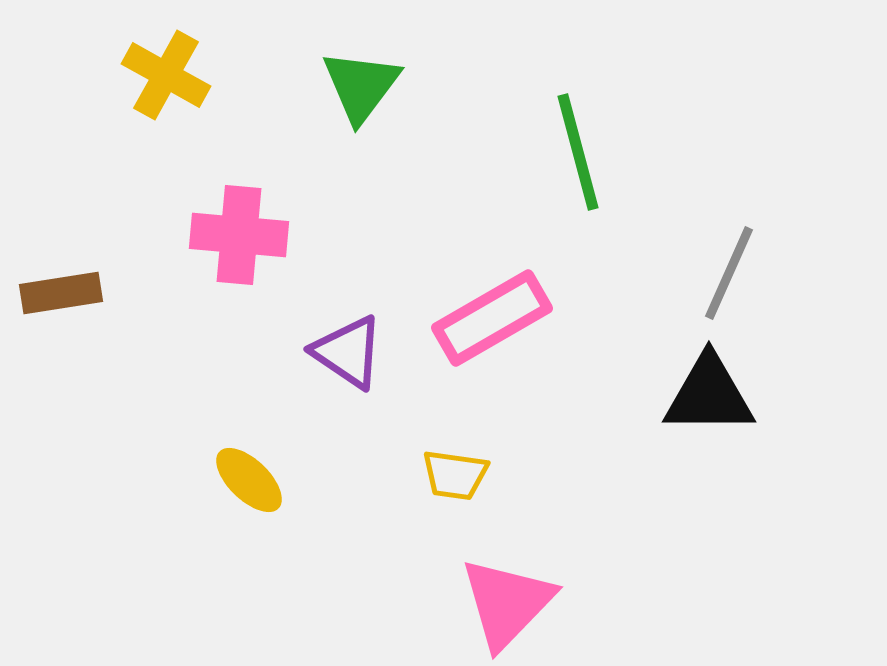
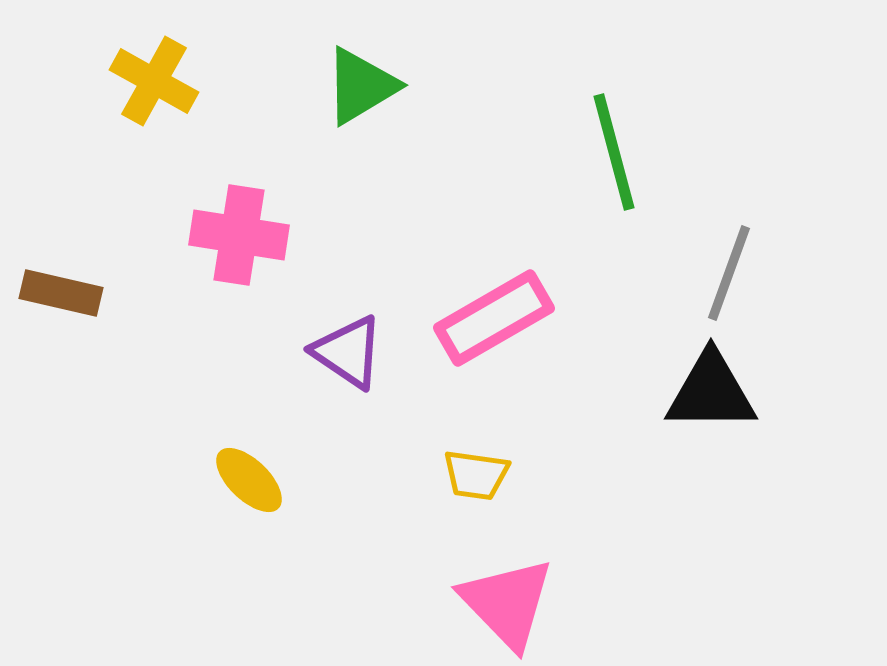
yellow cross: moved 12 px left, 6 px down
green triangle: rotated 22 degrees clockwise
green line: moved 36 px right
pink cross: rotated 4 degrees clockwise
gray line: rotated 4 degrees counterclockwise
brown rectangle: rotated 22 degrees clockwise
pink rectangle: moved 2 px right
black triangle: moved 2 px right, 3 px up
yellow trapezoid: moved 21 px right
pink triangle: rotated 28 degrees counterclockwise
